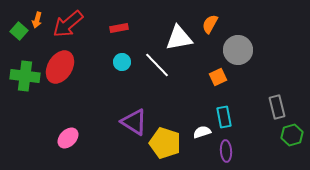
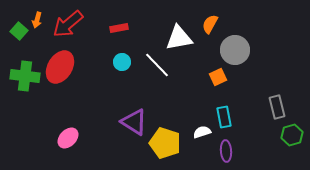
gray circle: moved 3 px left
